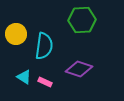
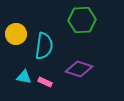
cyan triangle: rotated 21 degrees counterclockwise
